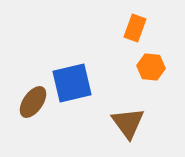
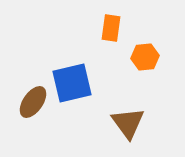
orange rectangle: moved 24 px left; rotated 12 degrees counterclockwise
orange hexagon: moved 6 px left, 10 px up; rotated 12 degrees counterclockwise
